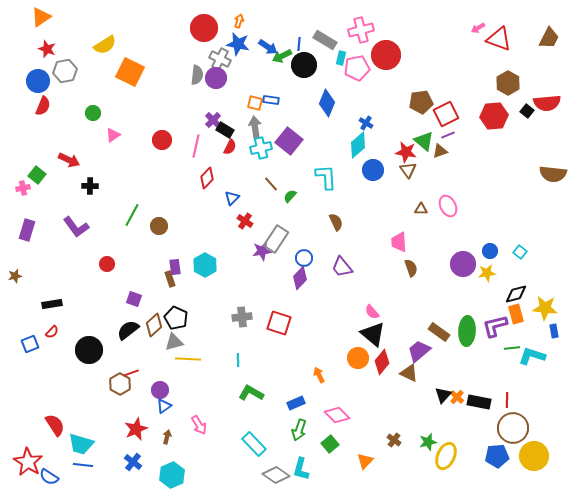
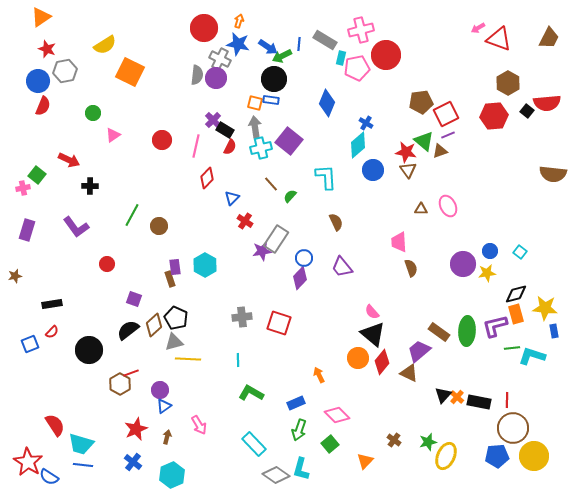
black circle at (304, 65): moved 30 px left, 14 px down
